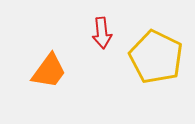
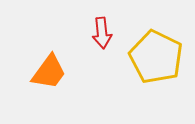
orange trapezoid: moved 1 px down
